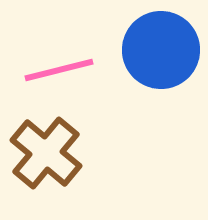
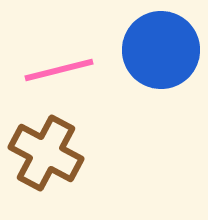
brown cross: rotated 12 degrees counterclockwise
